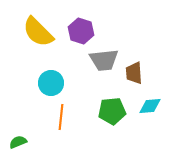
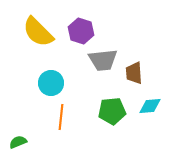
gray trapezoid: moved 1 px left
